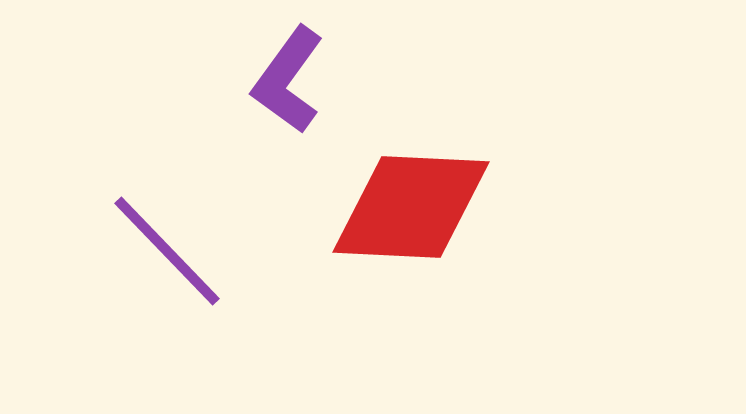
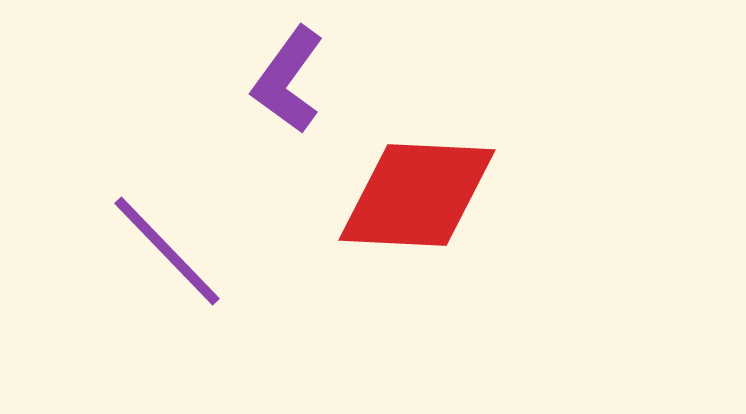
red diamond: moved 6 px right, 12 px up
